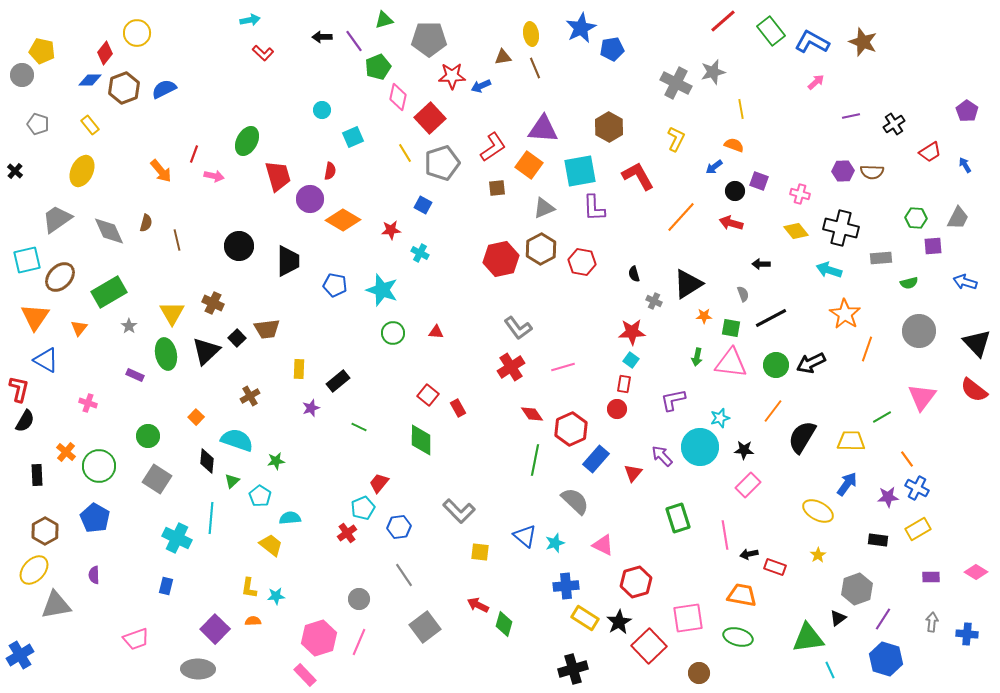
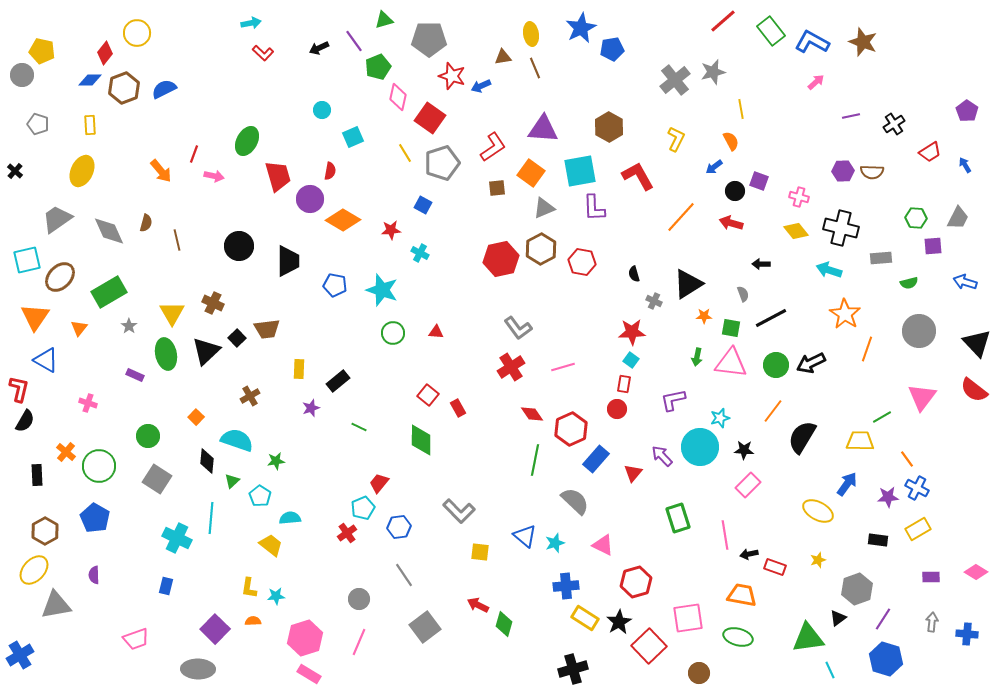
cyan arrow at (250, 20): moved 1 px right, 3 px down
black arrow at (322, 37): moved 3 px left, 11 px down; rotated 24 degrees counterclockwise
red star at (452, 76): rotated 20 degrees clockwise
gray cross at (676, 83): moved 1 px left, 3 px up; rotated 24 degrees clockwise
red square at (430, 118): rotated 12 degrees counterclockwise
yellow rectangle at (90, 125): rotated 36 degrees clockwise
orange semicircle at (734, 145): moved 3 px left, 4 px up; rotated 42 degrees clockwise
orange square at (529, 165): moved 2 px right, 8 px down
pink cross at (800, 194): moved 1 px left, 3 px down
yellow trapezoid at (851, 441): moved 9 px right
yellow star at (818, 555): moved 5 px down; rotated 14 degrees clockwise
pink hexagon at (319, 638): moved 14 px left
pink rectangle at (305, 675): moved 4 px right, 1 px up; rotated 15 degrees counterclockwise
